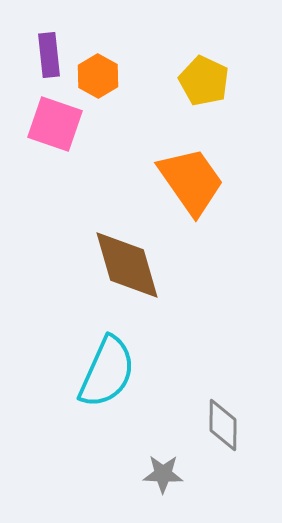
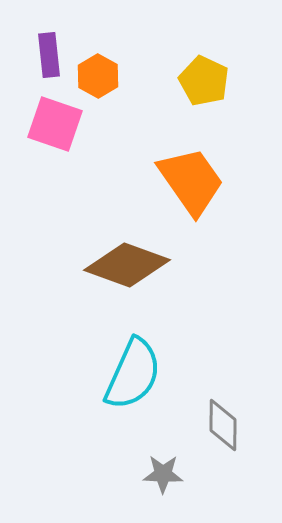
brown diamond: rotated 54 degrees counterclockwise
cyan semicircle: moved 26 px right, 2 px down
